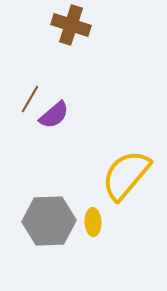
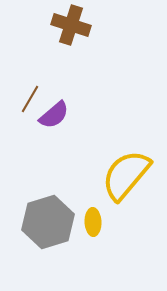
gray hexagon: moved 1 px left, 1 px down; rotated 15 degrees counterclockwise
